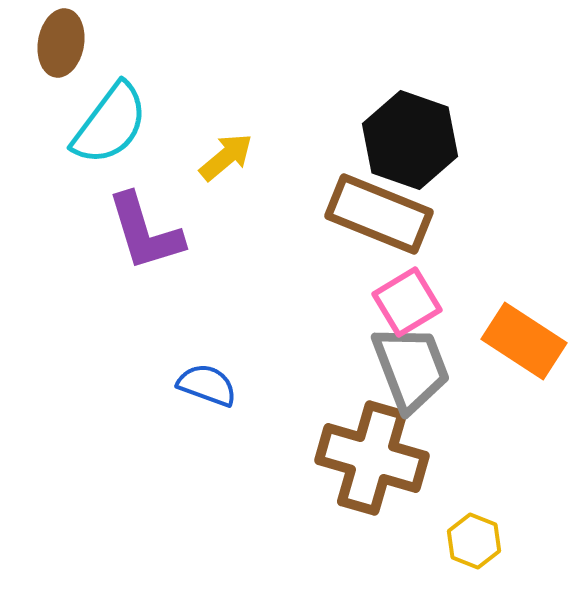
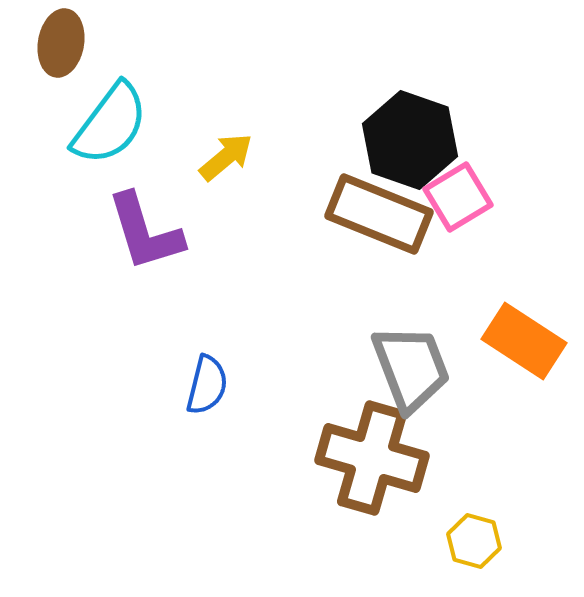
pink square: moved 51 px right, 105 px up
blue semicircle: rotated 84 degrees clockwise
yellow hexagon: rotated 6 degrees counterclockwise
